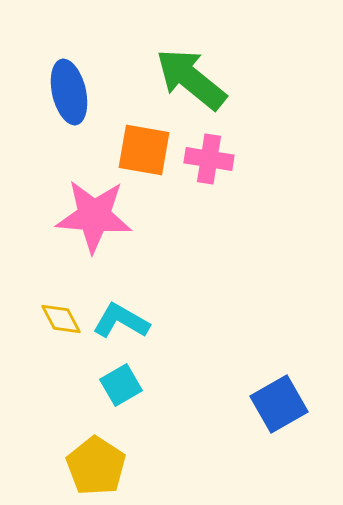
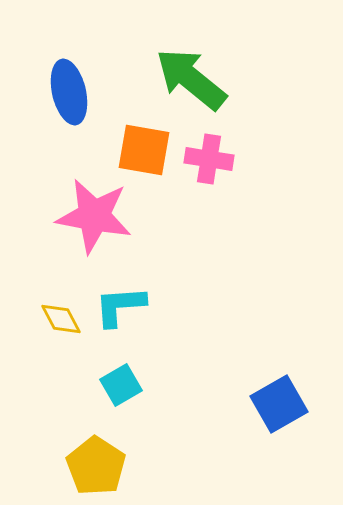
pink star: rotated 6 degrees clockwise
cyan L-shape: moved 1 px left, 15 px up; rotated 34 degrees counterclockwise
